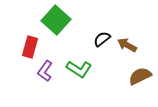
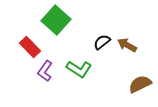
black semicircle: moved 3 px down
red rectangle: rotated 60 degrees counterclockwise
brown semicircle: moved 8 px down
